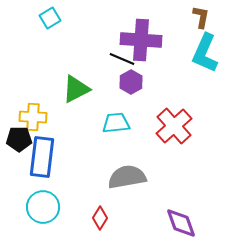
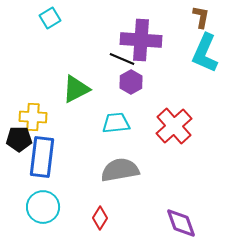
gray semicircle: moved 7 px left, 7 px up
